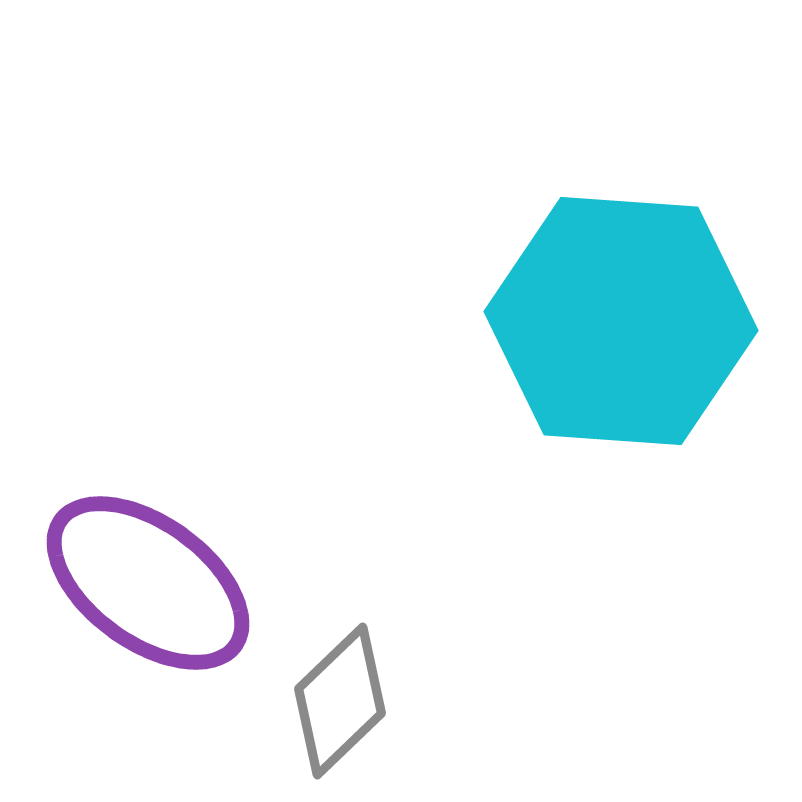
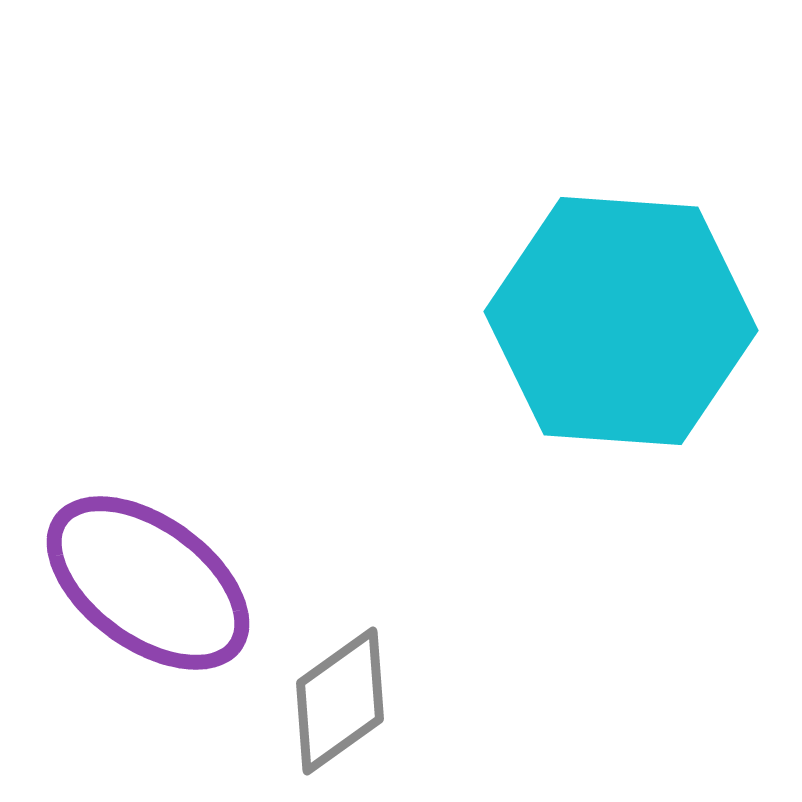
gray diamond: rotated 8 degrees clockwise
